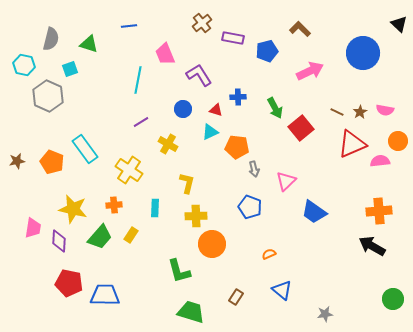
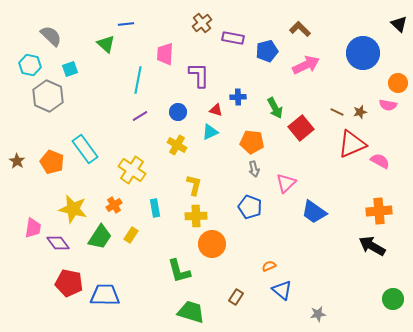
blue line at (129, 26): moved 3 px left, 2 px up
gray semicircle at (51, 39): moved 3 px up; rotated 60 degrees counterclockwise
green triangle at (89, 44): moved 17 px right; rotated 24 degrees clockwise
pink trapezoid at (165, 54): rotated 25 degrees clockwise
cyan hexagon at (24, 65): moved 6 px right
pink arrow at (310, 71): moved 4 px left, 6 px up
purple L-shape at (199, 75): rotated 32 degrees clockwise
blue circle at (183, 109): moved 5 px left, 3 px down
pink semicircle at (385, 110): moved 3 px right, 5 px up
brown star at (360, 112): rotated 16 degrees clockwise
purple line at (141, 122): moved 1 px left, 6 px up
orange circle at (398, 141): moved 58 px up
yellow cross at (168, 144): moved 9 px right, 1 px down
orange pentagon at (237, 147): moved 15 px right, 5 px up
brown star at (17, 161): rotated 28 degrees counterclockwise
pink semicircle at (380, 161): rotated 36 degrees clockwise
yellow cross at (129, 170): moved 3 px right
pink triangle at (286, 181): moved 2 px down
yellow L-shape at (187, 183): moved 7 px right, 2 px down
orange cross at (114, 205): rotated 28 degrees counterclockwise
cyan rectangle at (155, 208): rotated 12 degrees counterclockwise
green trapezoid at (100, 237): rotated 8 degrees counterclockwise
purple diamond at (59, 241): moved 1 px left, 2 px down; rotated 40 degrees counterclockwise
orange semicircle at (269, 254): moved 12 px down
gray star at (325, 314): moved 7 px left
